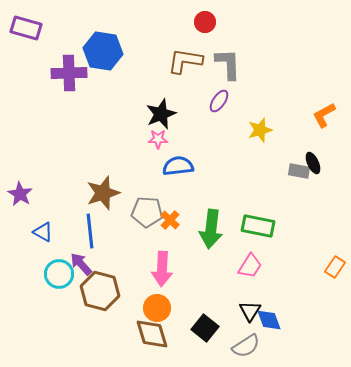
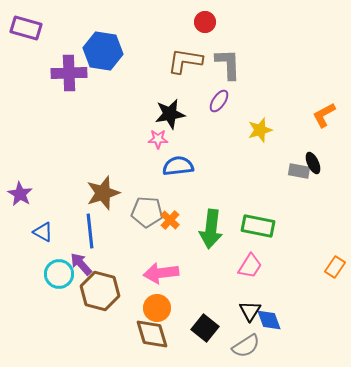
black star: moved 9 px right; rotated 12 degrees clockwise
pink arrow: moved 1 px left, 4 px down; rotated 80 degrees clockwise
